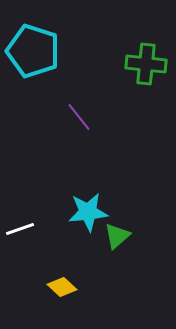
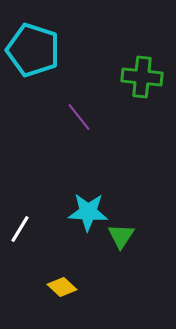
cyan pentagon: moved 1 px up
green cross: moved 4 px left, 13 px down
cyan star: rotated 9 degrees clockwise
white line: rotated 40 degrees counterclockwise
green triangle: moved 4 px right; rotated 16 degrees counterclockwise
